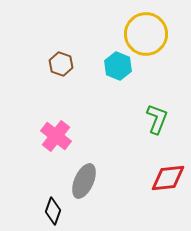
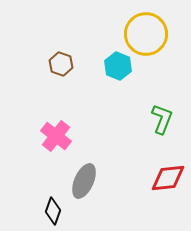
green L-shape: moved 5 px right
